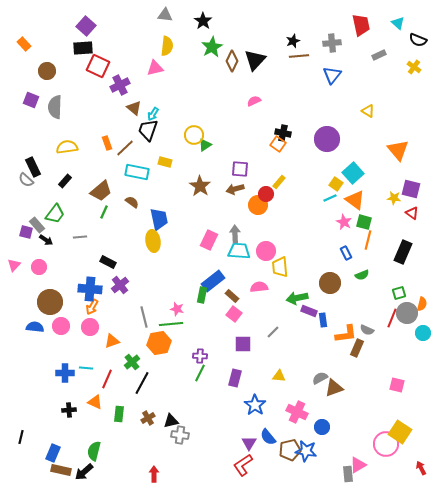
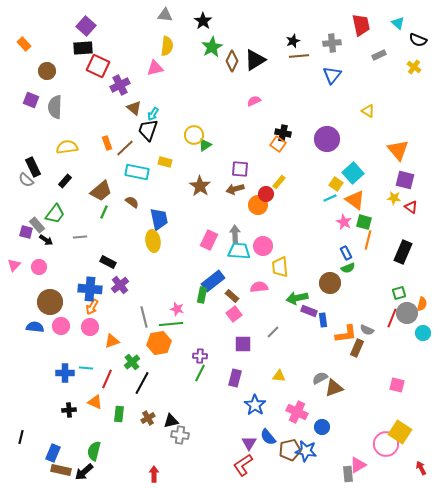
black triangle at (255, 60): rotated 15 degrees clockwise
purple square at (411, 189): moved 6 px left, 9 px up
red triangle at (412, 213): moved 1 px left, 6 px up
pink circle at (266, 251): moved 3 px left, 5 px up
green semicircle at (362, 275): moved 14 px left, 7 px up
pink square at (234, 314): rotated 14 degrees clockwise
